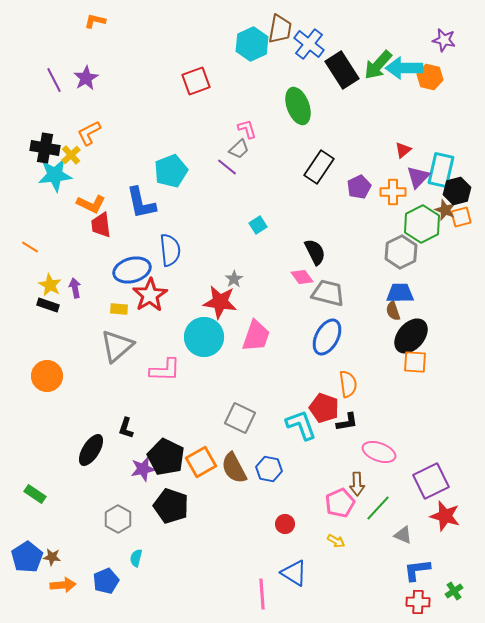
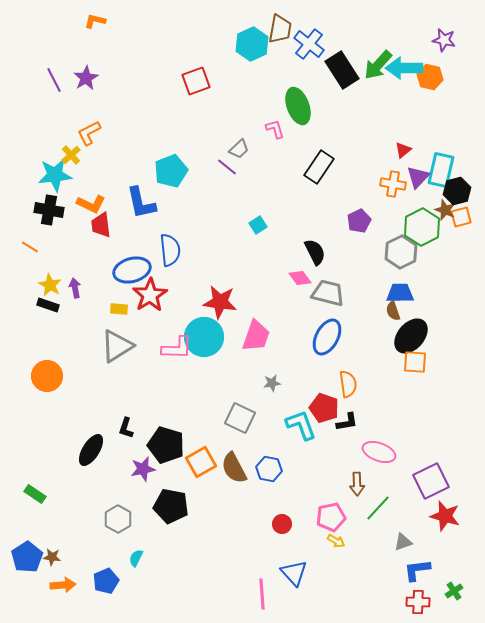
pink L-shape at (247, 129): moved 28 px right
black cross at (45, 148): moved 4 px right, 62 px down
purple pentagon at (359, 187): moved 34 px down
orange cross at (393, 192): moved 8 px up; rotated 10 degrees clockwise
green hexagon at (422, 224): moved 3 px down
pink diamond at (302, 277): moved 2 px left, 1 px down
gray star at (234, 279): moved 38 px right, 104 px down; rotated 24 degrees clockwise
gray triangle at (117, 346): rotated 9 degrees clockwise
pink L-shape at (165, 370): moved 12 px right, 22 px up
black pentagon at (166, 457): moved 12 px up; rotated 9 degrees counterclockwise
pink pentagon at (340, 503): moved 9 px left, 14 px down; rotated 12 degrees clockwise
black pentagon at (171, 506): rotated 8 degrees counterclockwise
red circle at (285, 524): moved 3 px left
gray triangle at (403, 535): moved 7 px down; rotated 42 degrees counterclockwise
cyan semicircle at (136, 558): rotated 12 degrees clockwise
blue triangle at (294, 573): rotated 16 degrees clockwise
